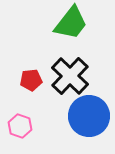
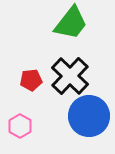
pink hexagon: rotated 10 degrees clockwise
